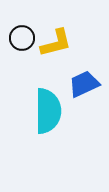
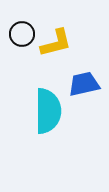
black circle: moved 4 px up
blue trapezoid: rotated 12 degrees clockwise
